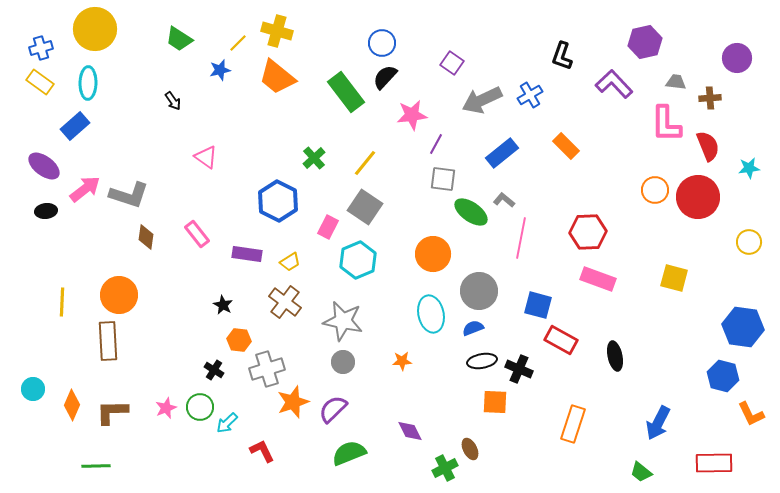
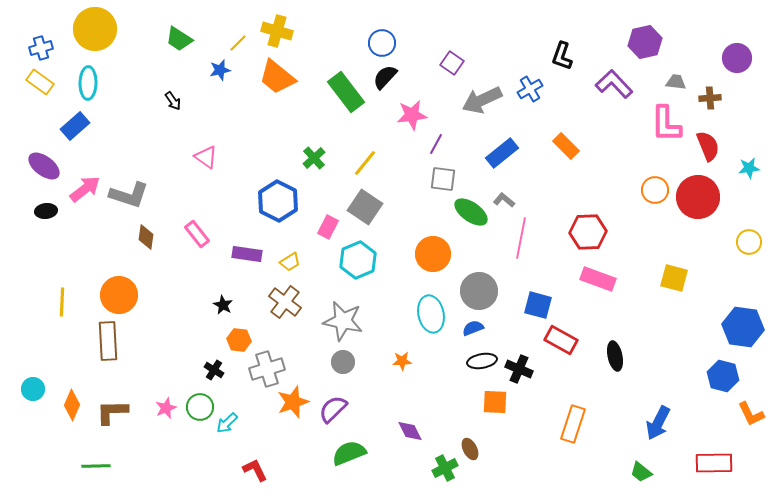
blue cross at (530, 95): moved 6 px up
red L-shape at (262, 451): moved 7 px left, 19 px down
